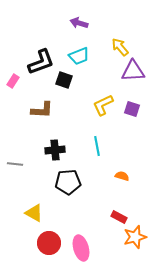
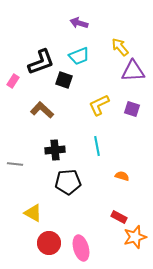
yellow L-shape: moved 4 px left
brown L-shape: rotated 140 degrees counterclockwise
yellow triangle: moved 1 px left
